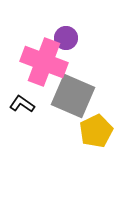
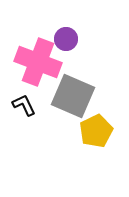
purple circle: moved 1 px down
pink cross: moved 6 px left
black L-shape: moved 2 px right, 1 px down; rotated 30 degrees clockwise
